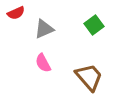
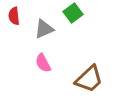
red semicircle: moved 2 px left, 3 px down; rotated 108 degrees clockwise
green square: moved 21 px left, 12 px up
brown trapezoid: moved 2 px down; rotated 88 degrees clockwise
